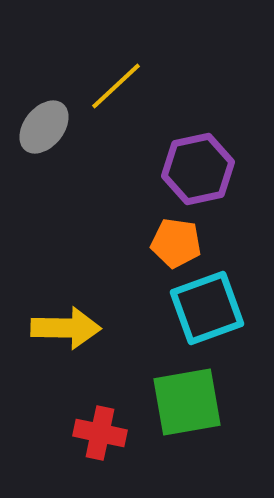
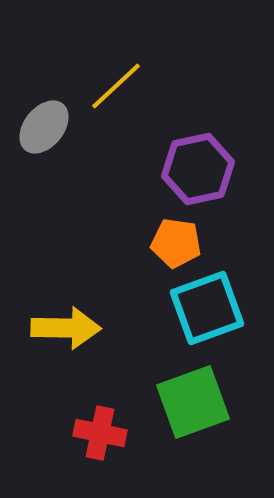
green square: moved 6 px right; rotated 10 degrees counterclockwise
